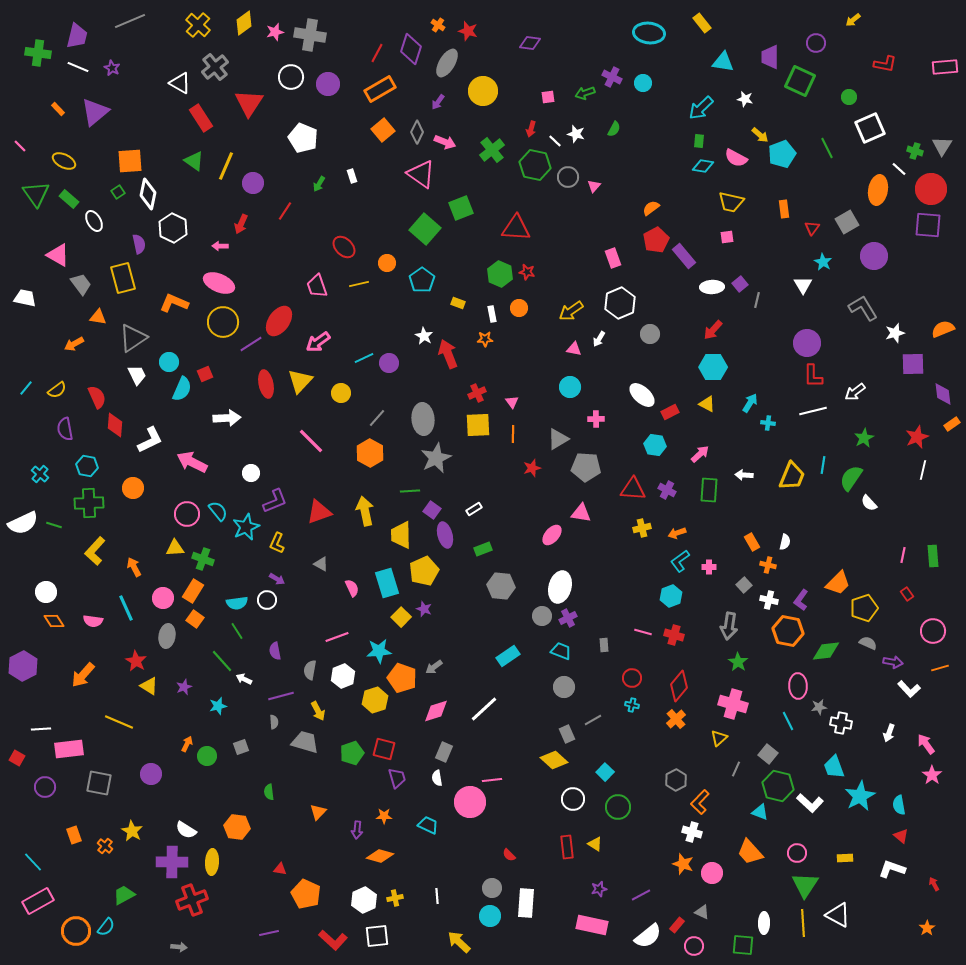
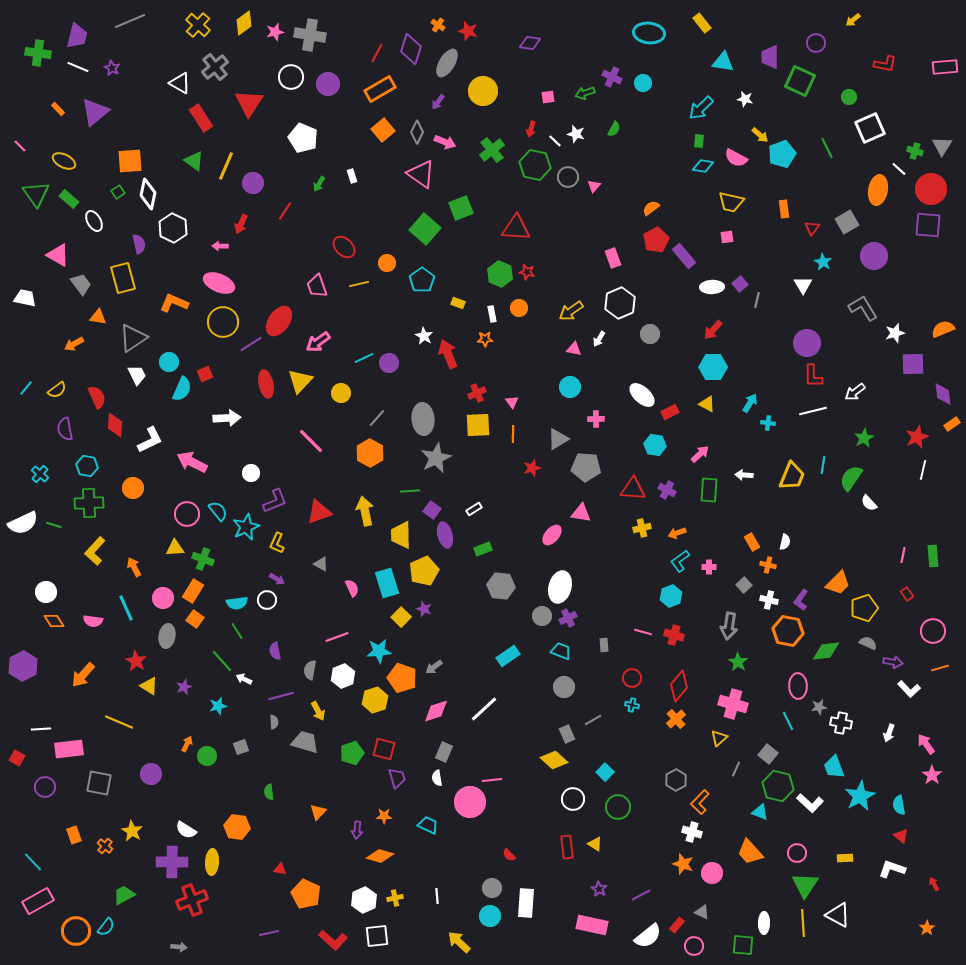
purple star at (599, 889): rotated 28 degrees counterclockwise
